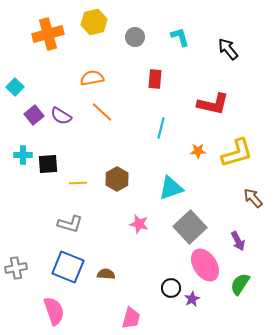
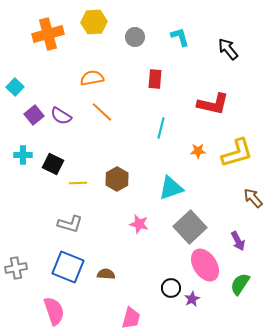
yellow hexagon: rotated 10 degrees clockwise
black square: moved 5 px right; rotated 30 degrees clockwise
